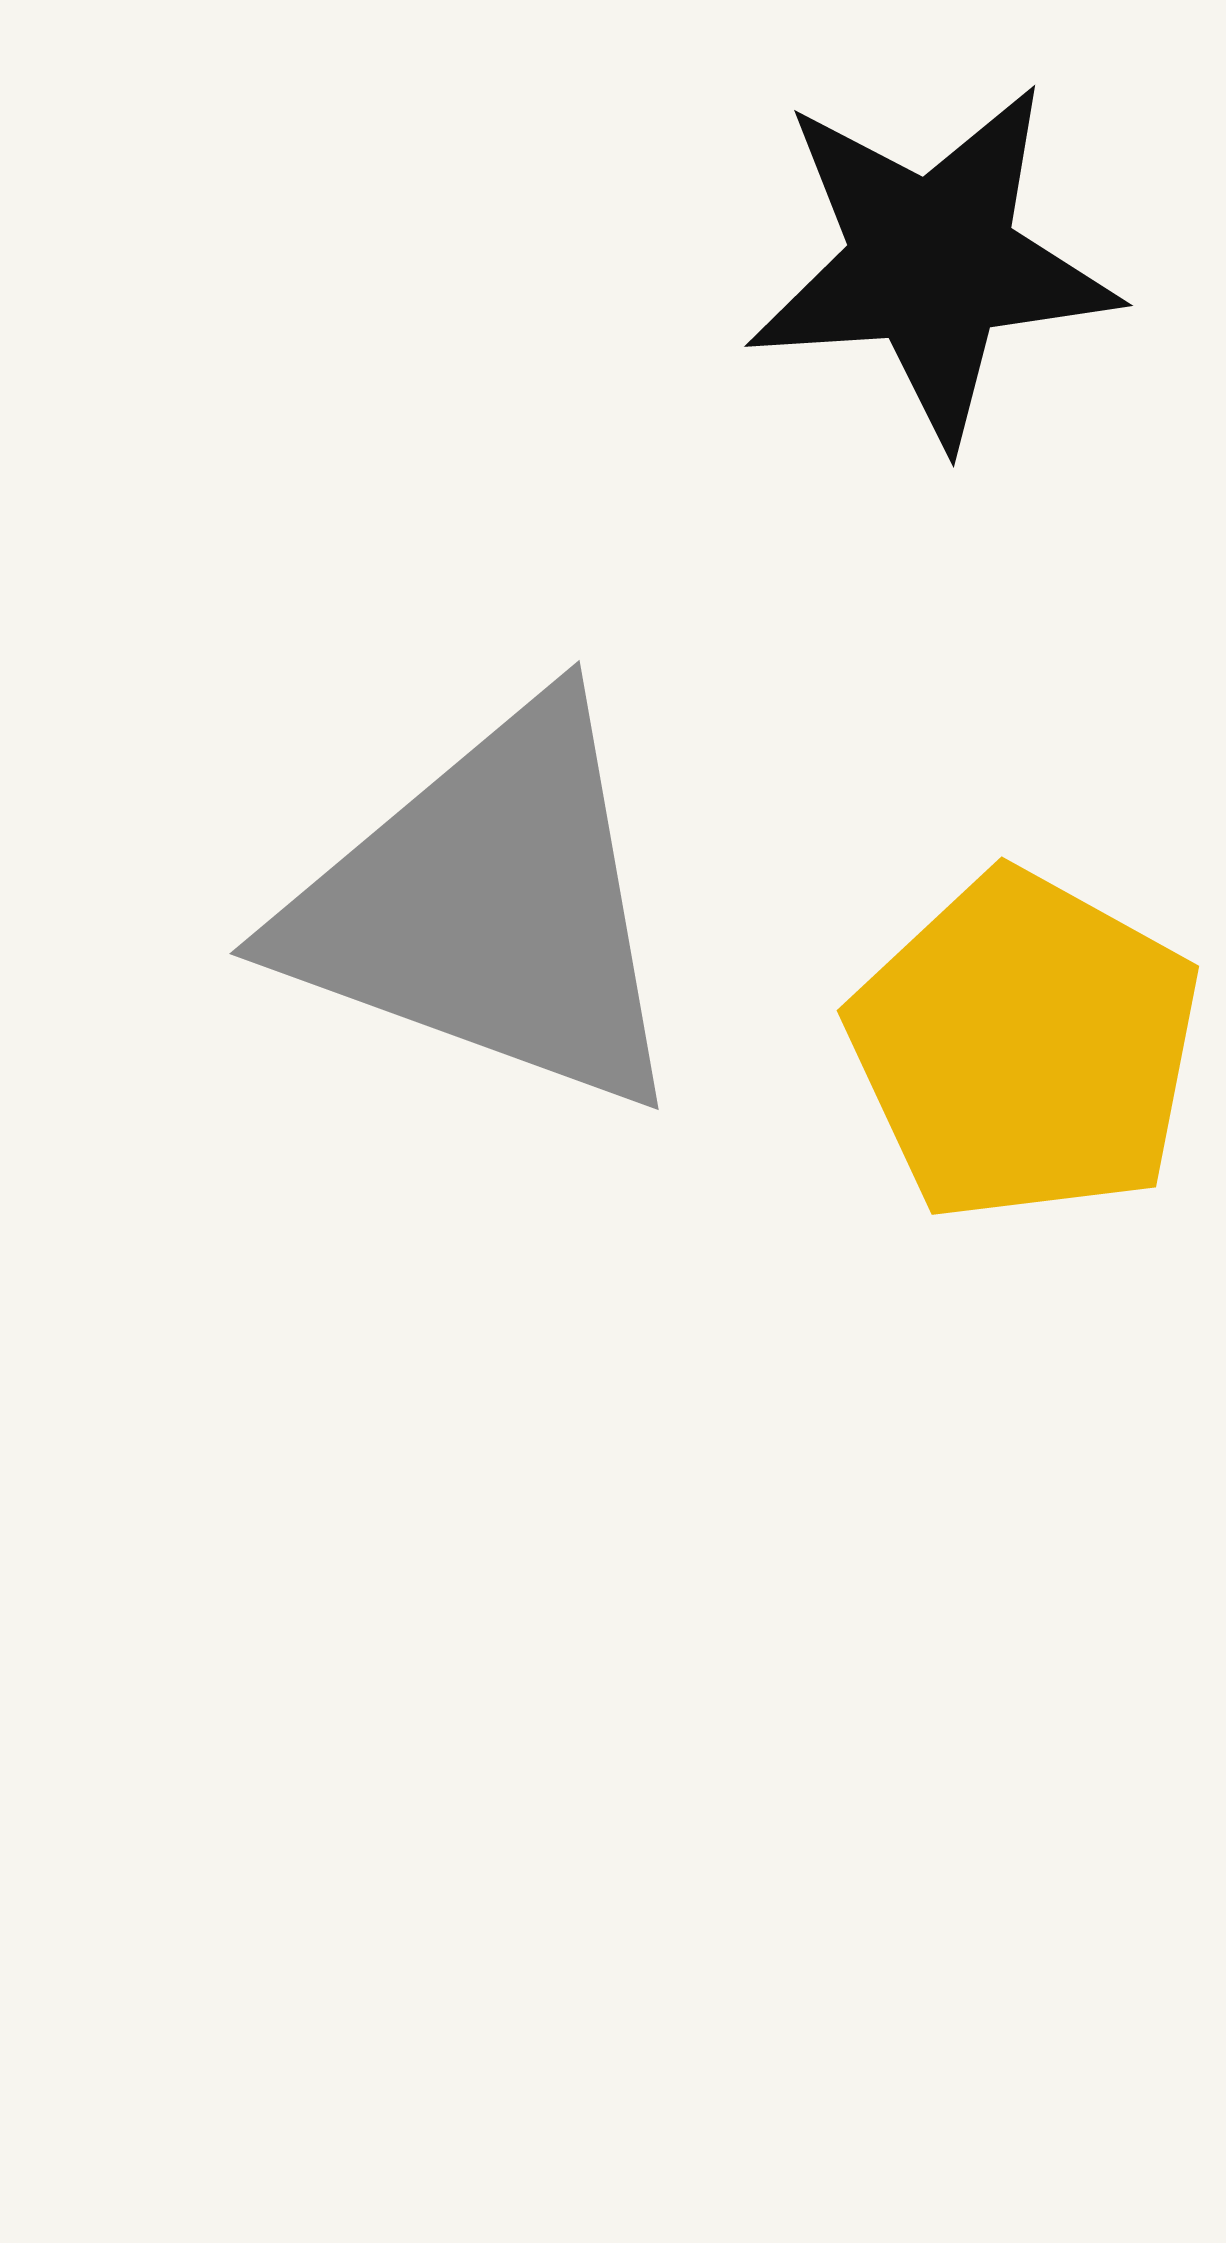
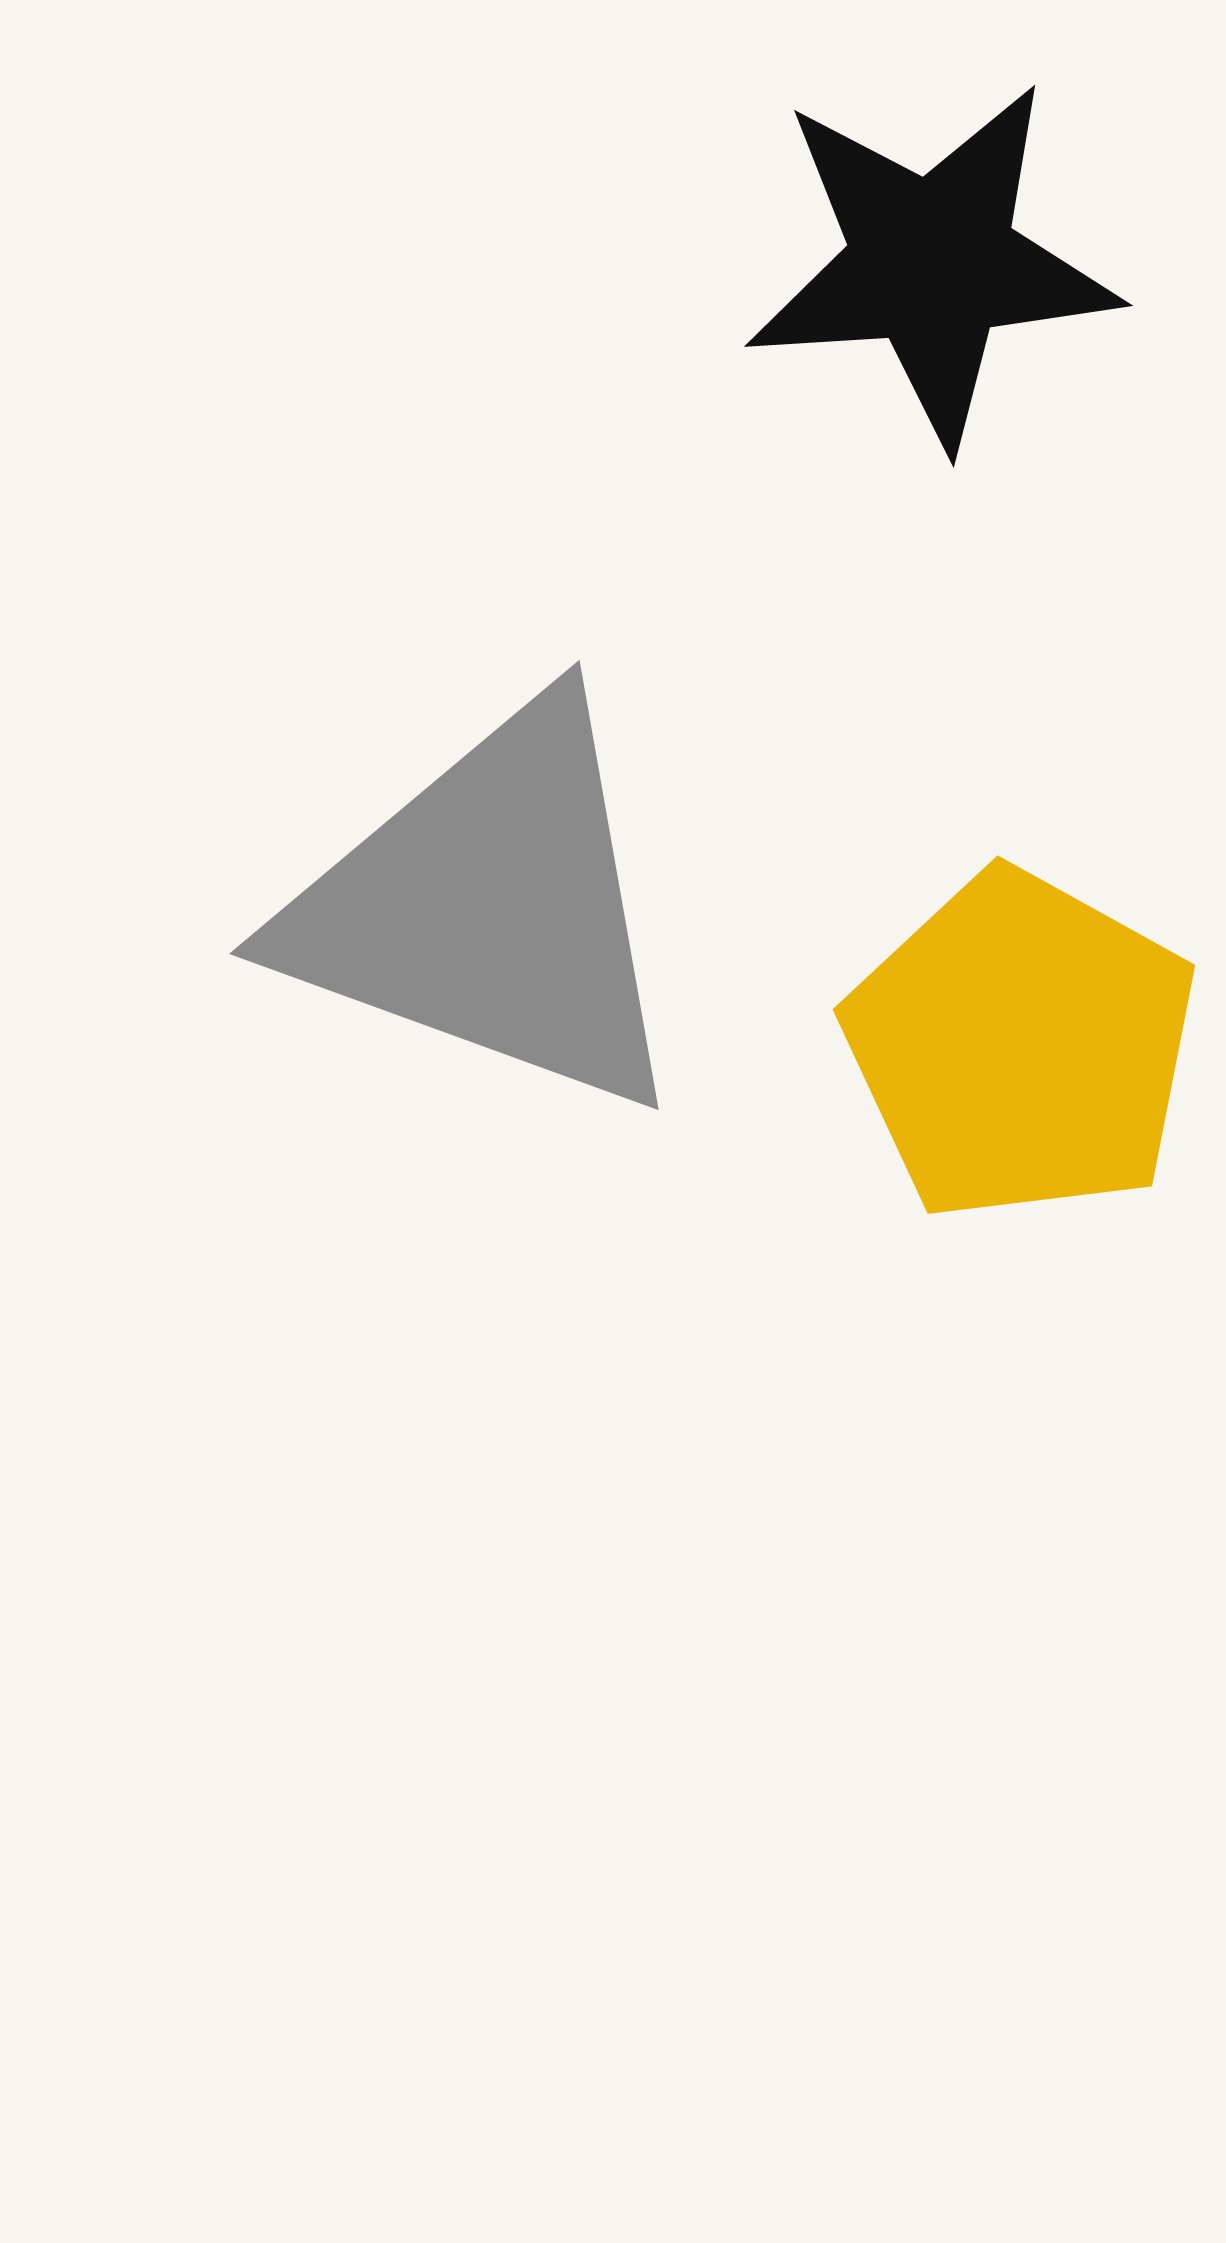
yellow pentagon: moved 4 px left, 1 px up
